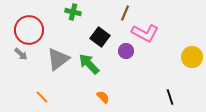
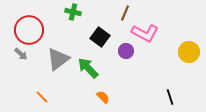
yellow circle: moved 3 px left, 5 px up
green arrow: moved 1 px left, 4 px down
